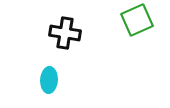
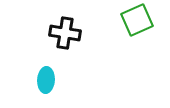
cyan ellipse: moved 3 px left
